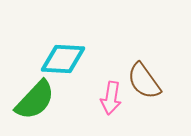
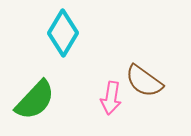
cyan diamond: moved 26 px up; rotated 63 degrees counterclockwise
brown semicircle: rotated 18 degrees counterclockwise
